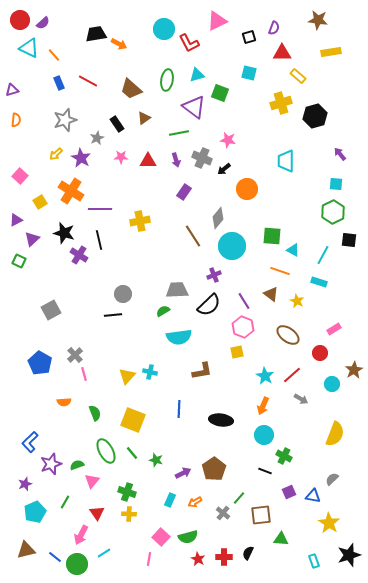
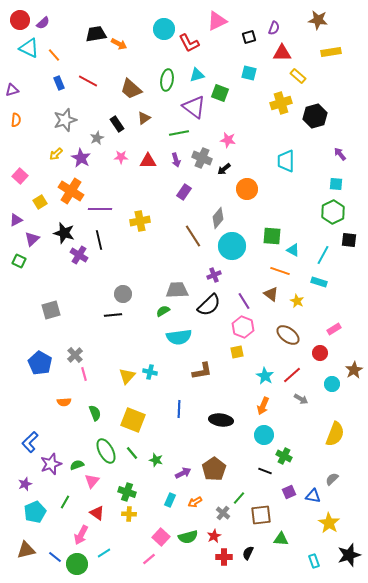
gray square at (51, 310): rotated 12 degrees clockwise
red triangle at (97, 513): rotated 21 degrees counterclockwise
pink line at (149, 559): rotated 40 degrees clockwise
red star at (198, 559): moved 16 px right, 23 px up; rotated 16 degrees clockwise
